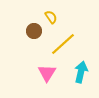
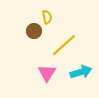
yellow semicircle: moved 4 px left; rotated 24 degrees clockwise
yellow line: moved 1 px right, 1 px down
cyan arrow: rotated 60 degrees clockwise
